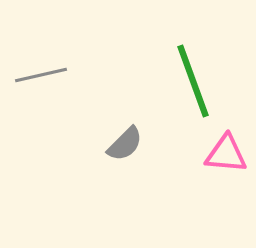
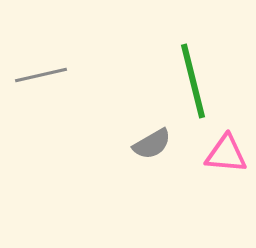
green line: rotated 6 degrees clockwise
gray semicircle: moved 27 px right; rotated 15 degrees clockwise
